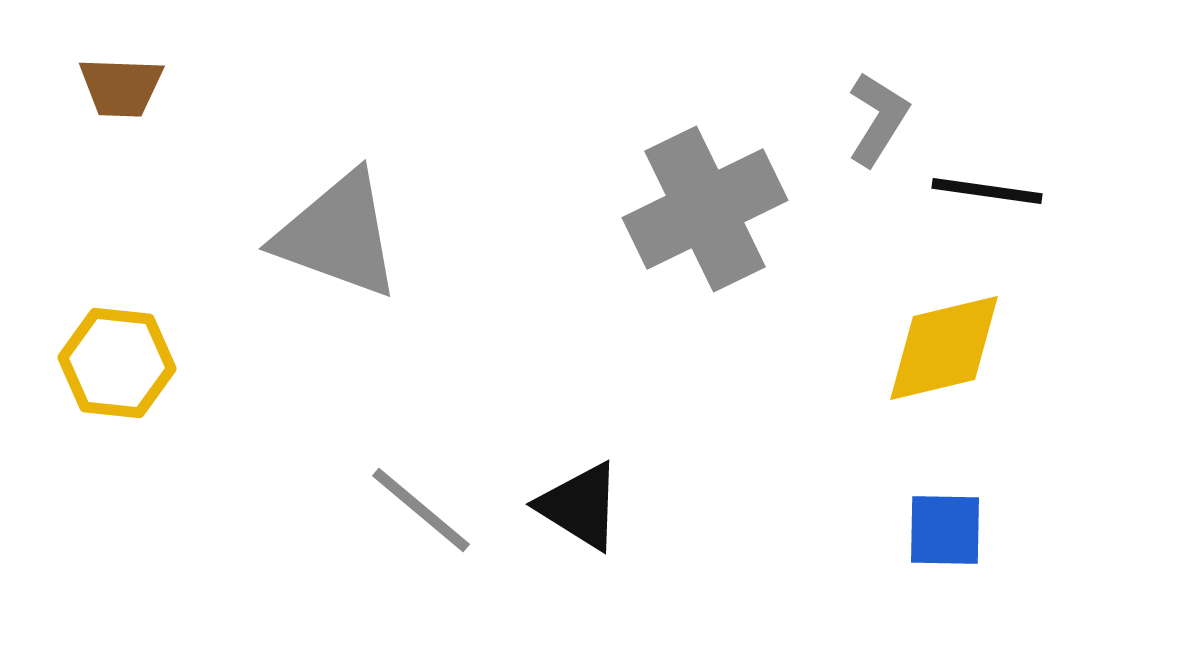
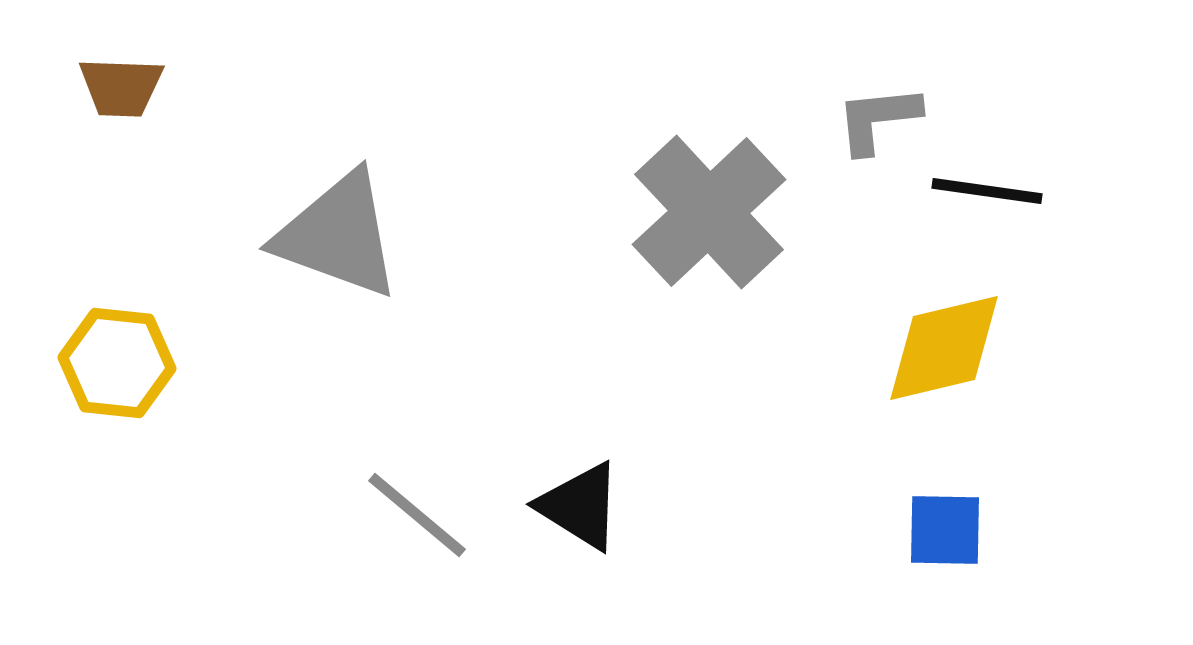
gray L-shape: rotated 128 degrees counterclockwise
gray cross: moved 4 px right, 3 px down; rotated 17 degrees counterclockwise
gray line: moved 4 px left, 5 px down
